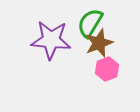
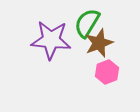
green semicircle: moved 3 px left
pink hexagon: moved 3 px down
